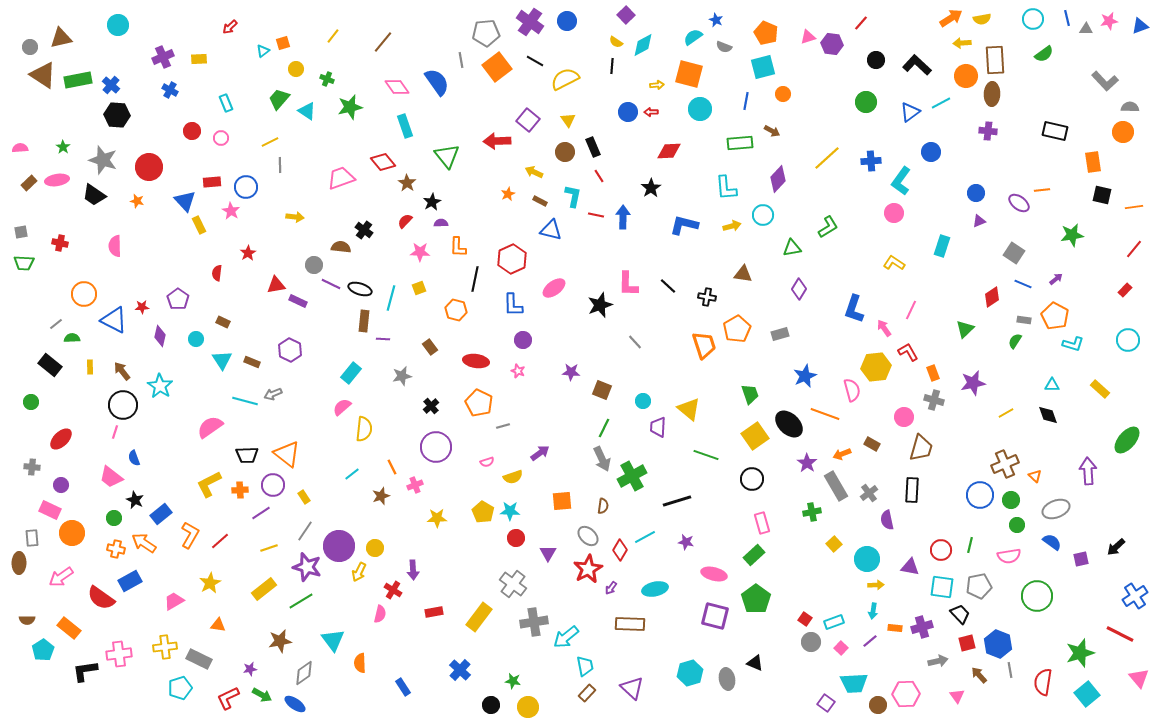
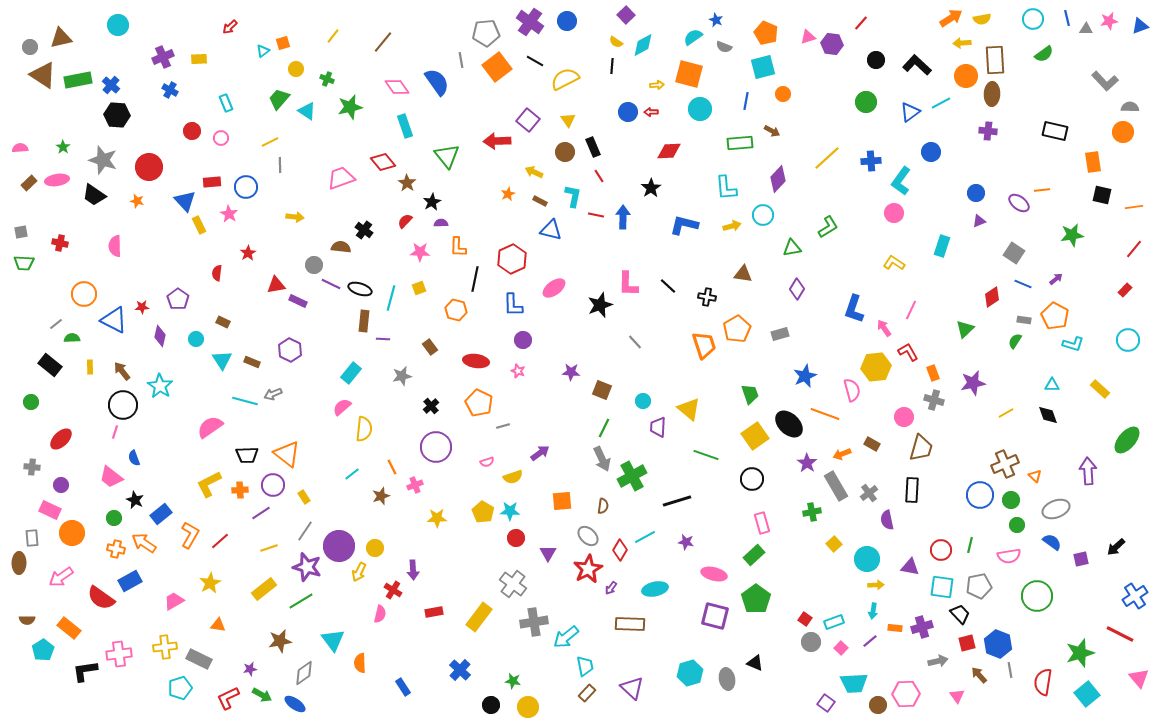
pink star at (231, 211): moved 2 px left, 3 px down
purple diamond at (799, 289): moved 2 px left
